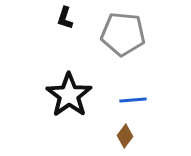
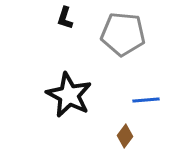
black star: rotated 9 degrees counterclockwise
blue line: moved 13 px right
